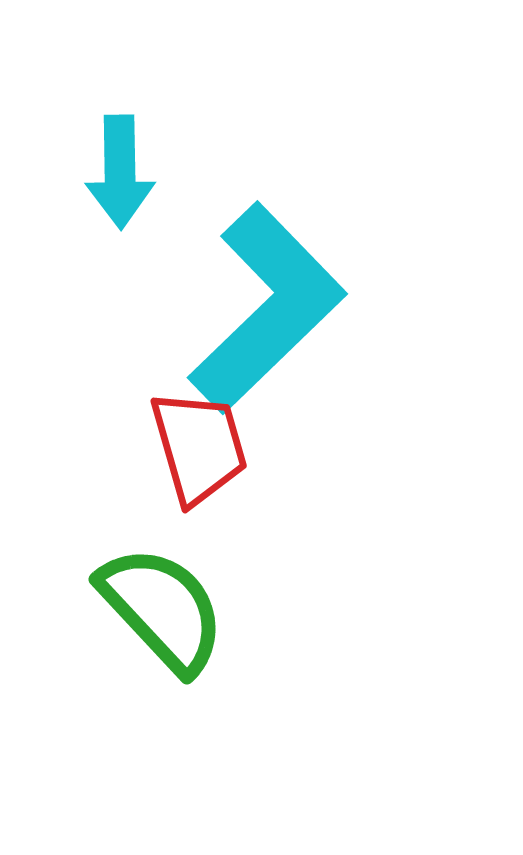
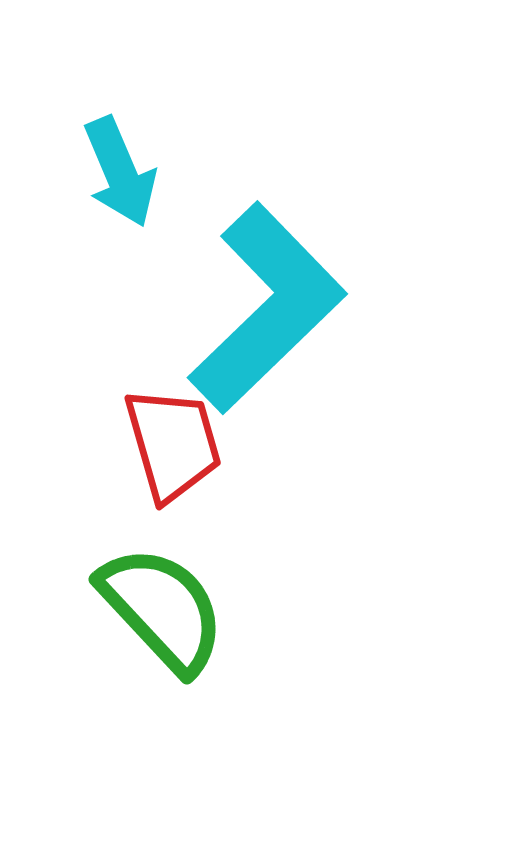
cyan arrow: rotated 22 degrees counterclockwise
red trapezoid: moved 26 px left, 3 px up
